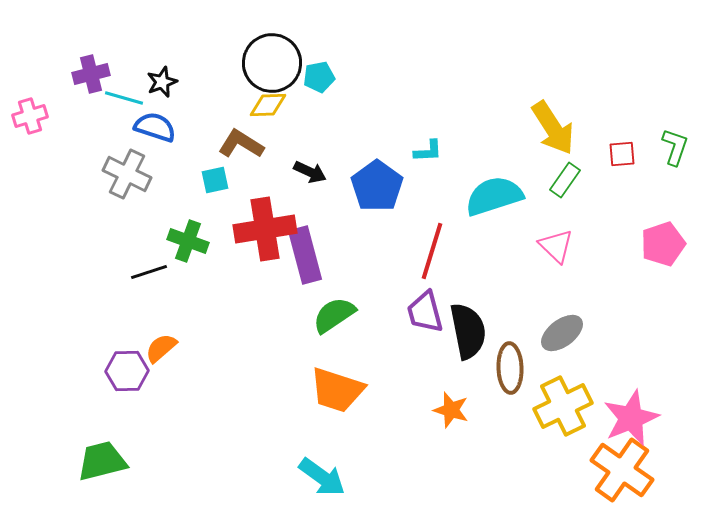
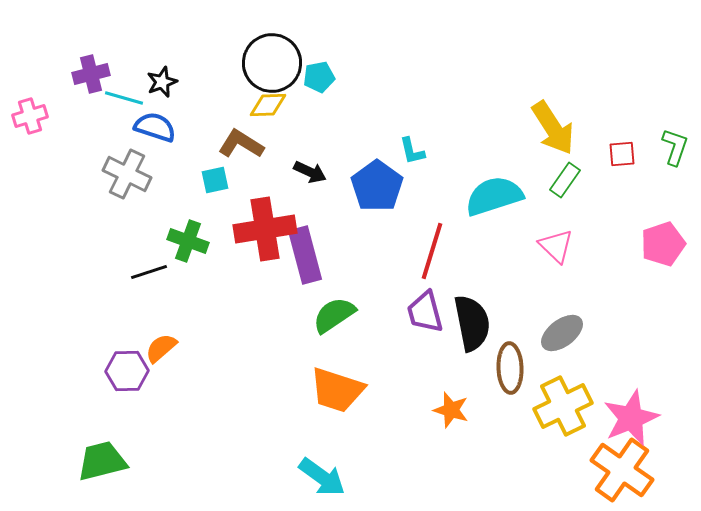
cyan L-shape: moved 16 px left; rotated 80 degrees clockwise
black semicircle: moved 4 px right, 8 px up
